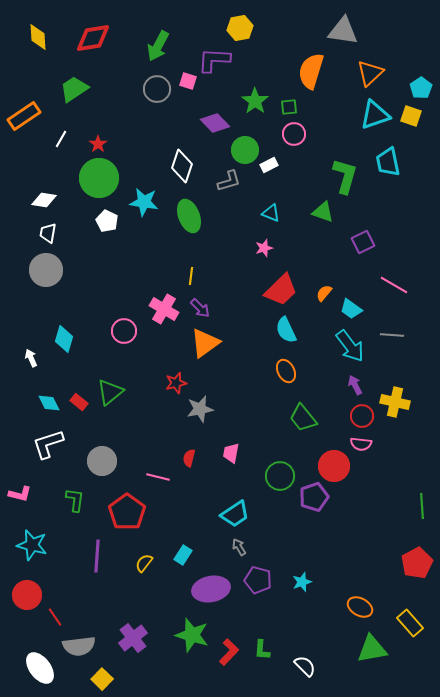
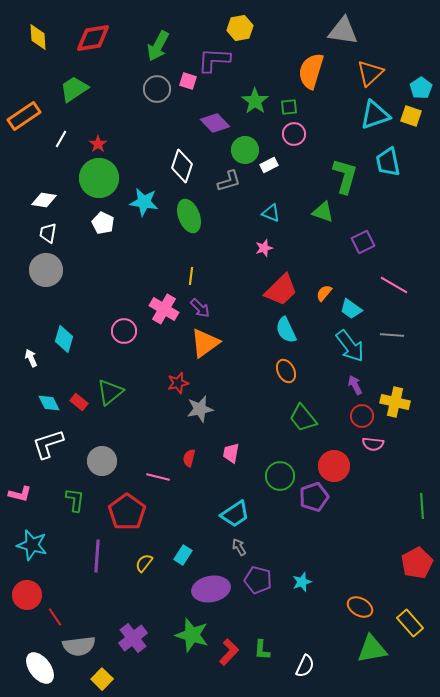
white pentagon at (107, 221): moved 4 px left, 2 px down
red star at (176, 383): moved 2 px right
pink semicircle at (361, 444): moved 12 px right
white semicircle at (305, 666): rotated 70 degrees clockwise
